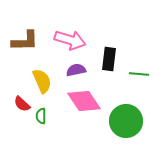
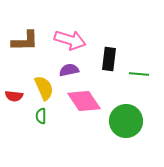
purple semicircle: moved 7 px left
yellow semicircle: moved 2 px right, 7 px down
red semicircle: moved 8 px left, 8 px up; rotated 36 degrees counterclockwise
